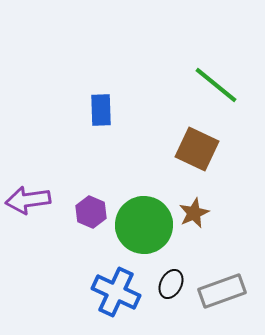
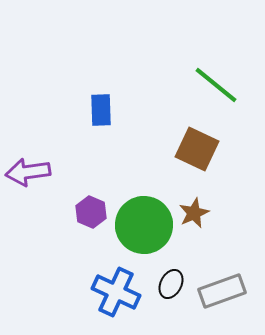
purple arrow: moved 28 px up
